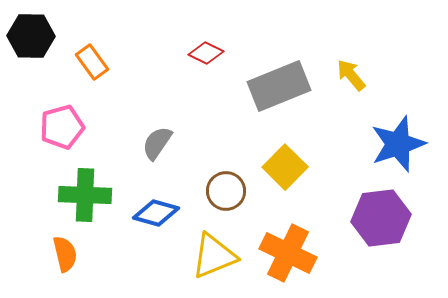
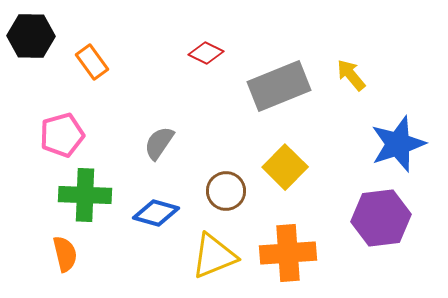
pink pentagon: moved 8 px down
gray semicircle: moved 2 px right
orange cross: rotated 30 degrees counterclockwise
